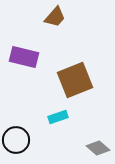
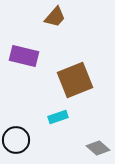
purple rectangle: moved 1 px up
